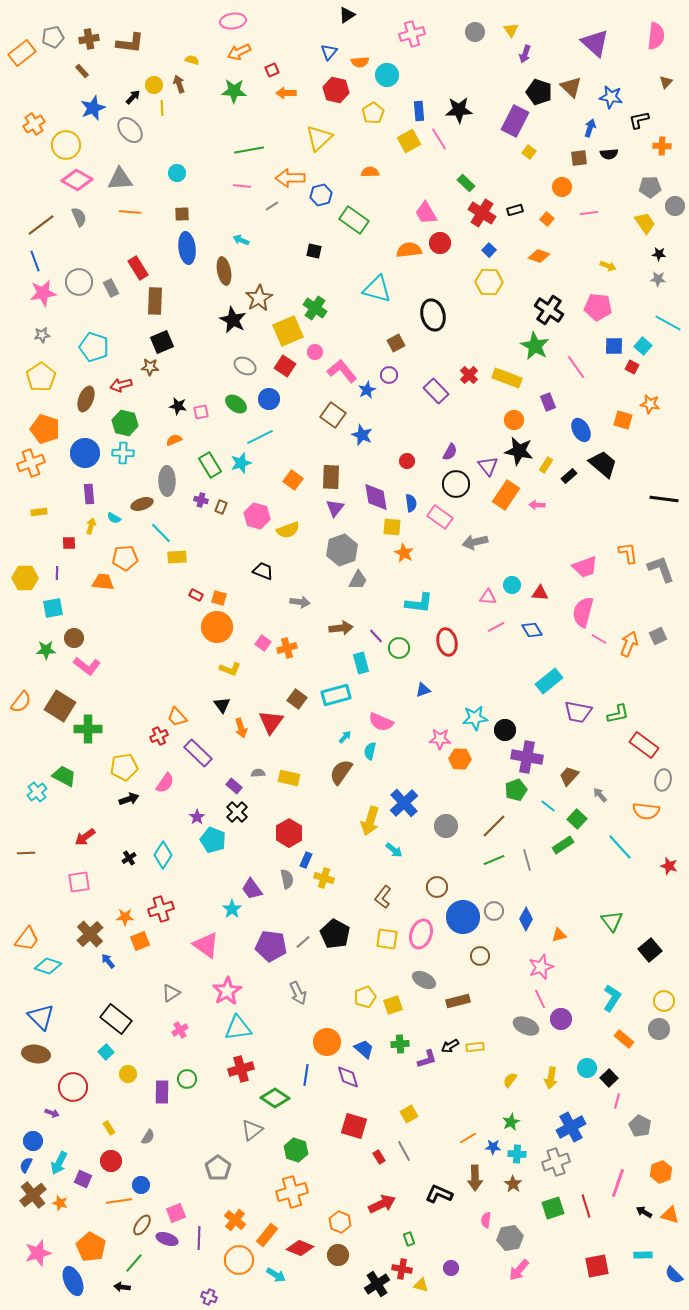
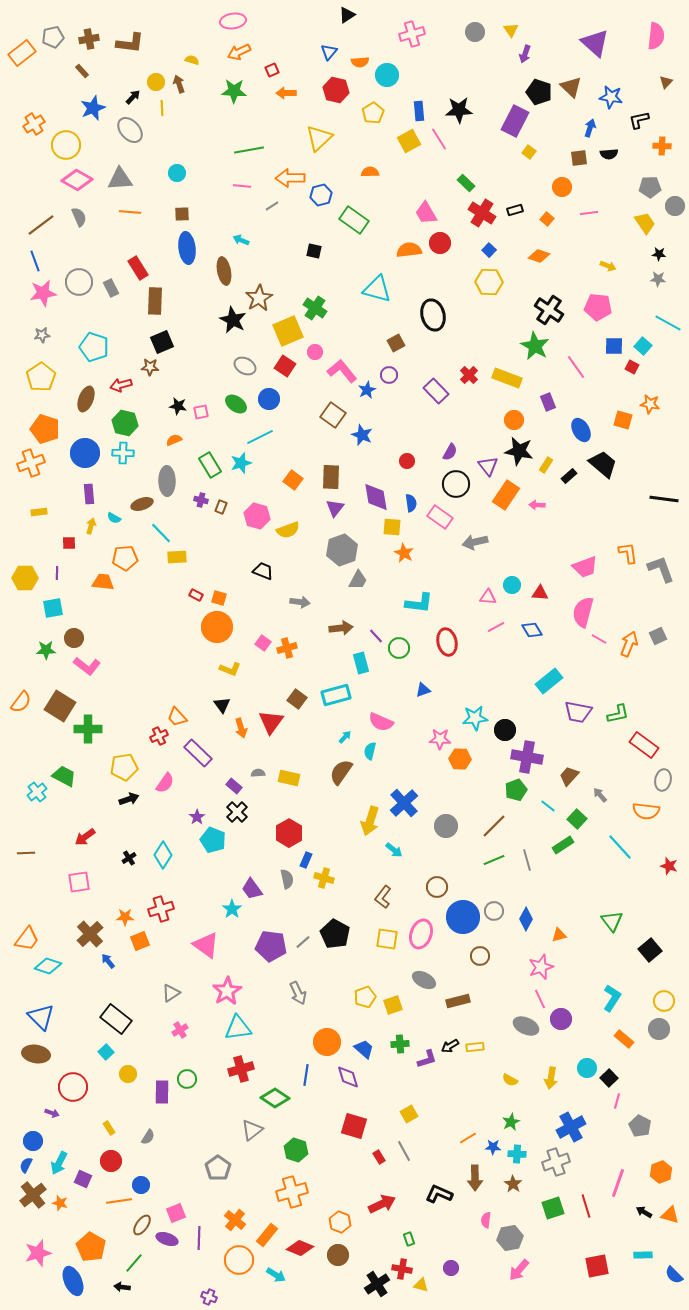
yellow circle at (154, 85): moved 2 px right, 3 px up
yellow semicircle at (510, 1080): rotated 98 degrees counterclockwise
